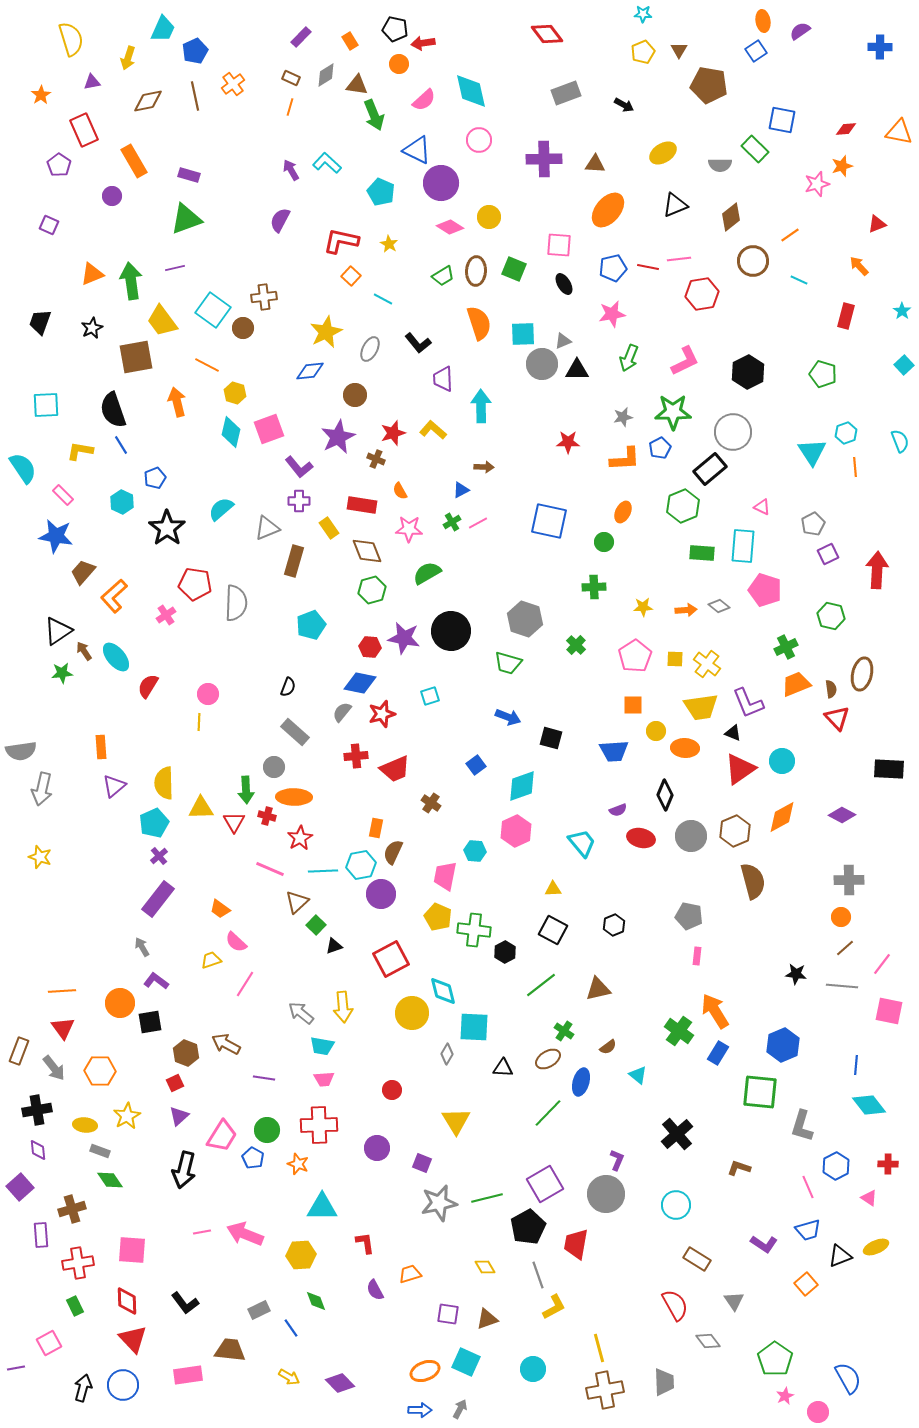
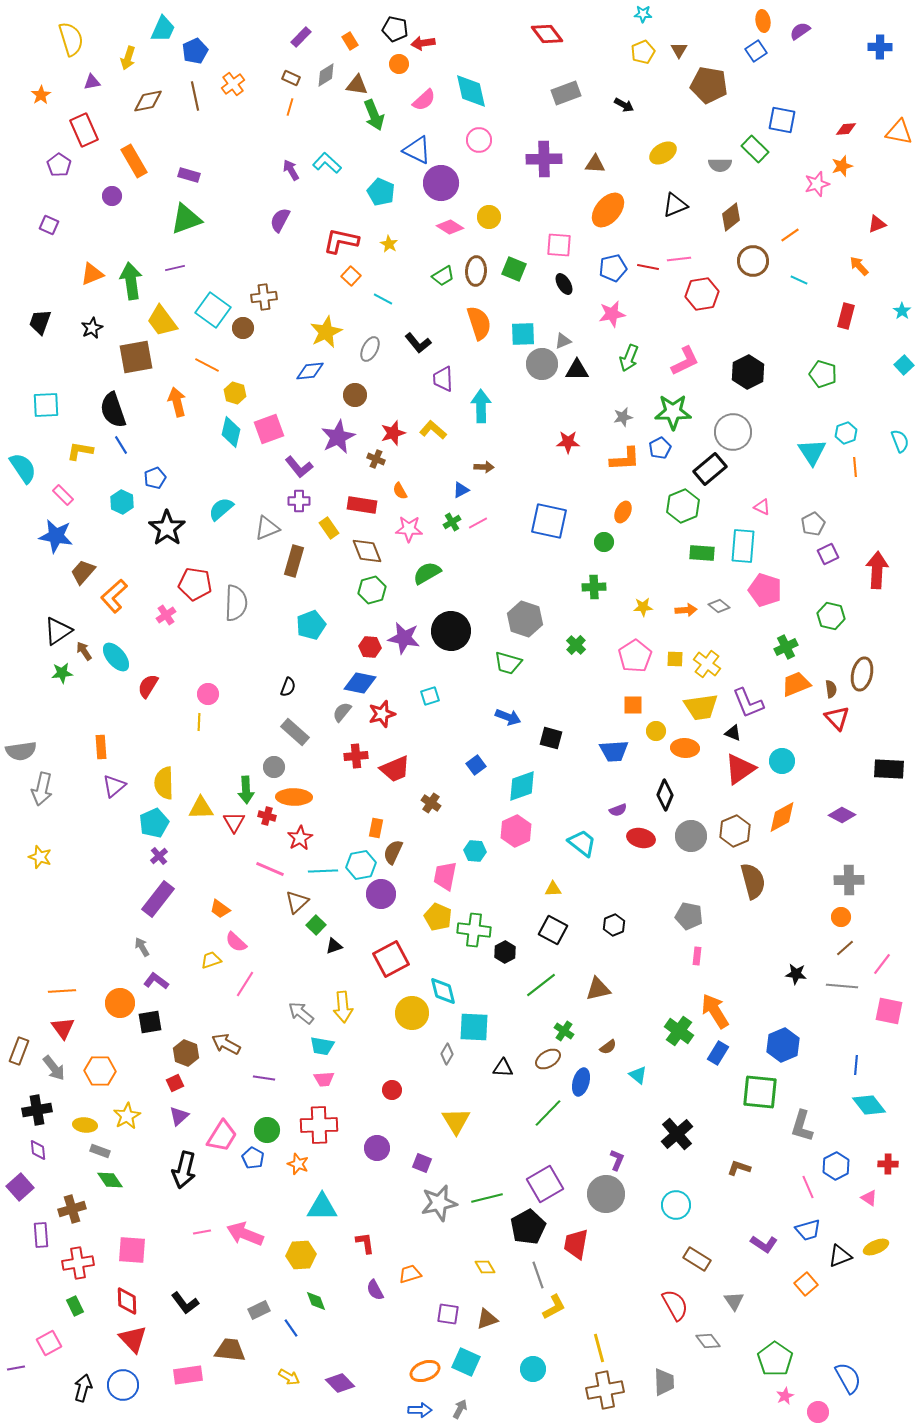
cyan trapezoid at (582, 843): rotated 12 degrees counterclockwise
